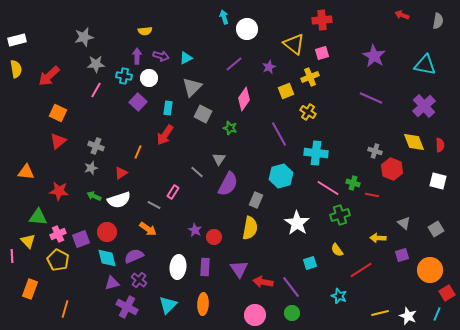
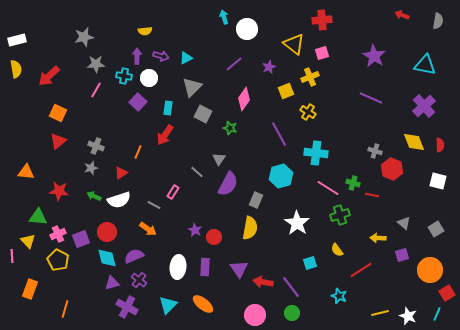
orange ellipse at (203, 304): rotated 55 degrees counterclockwise
